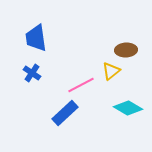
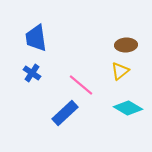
brown ellipse: moved 5 px up
yellow triangle: moved 9 px right
pink line: rotated 68 degrees clockwise
